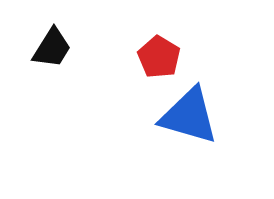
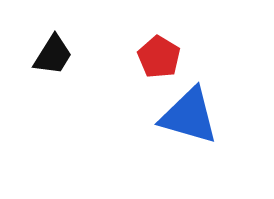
black trapezoid: moved 1 px right, 7 px down
